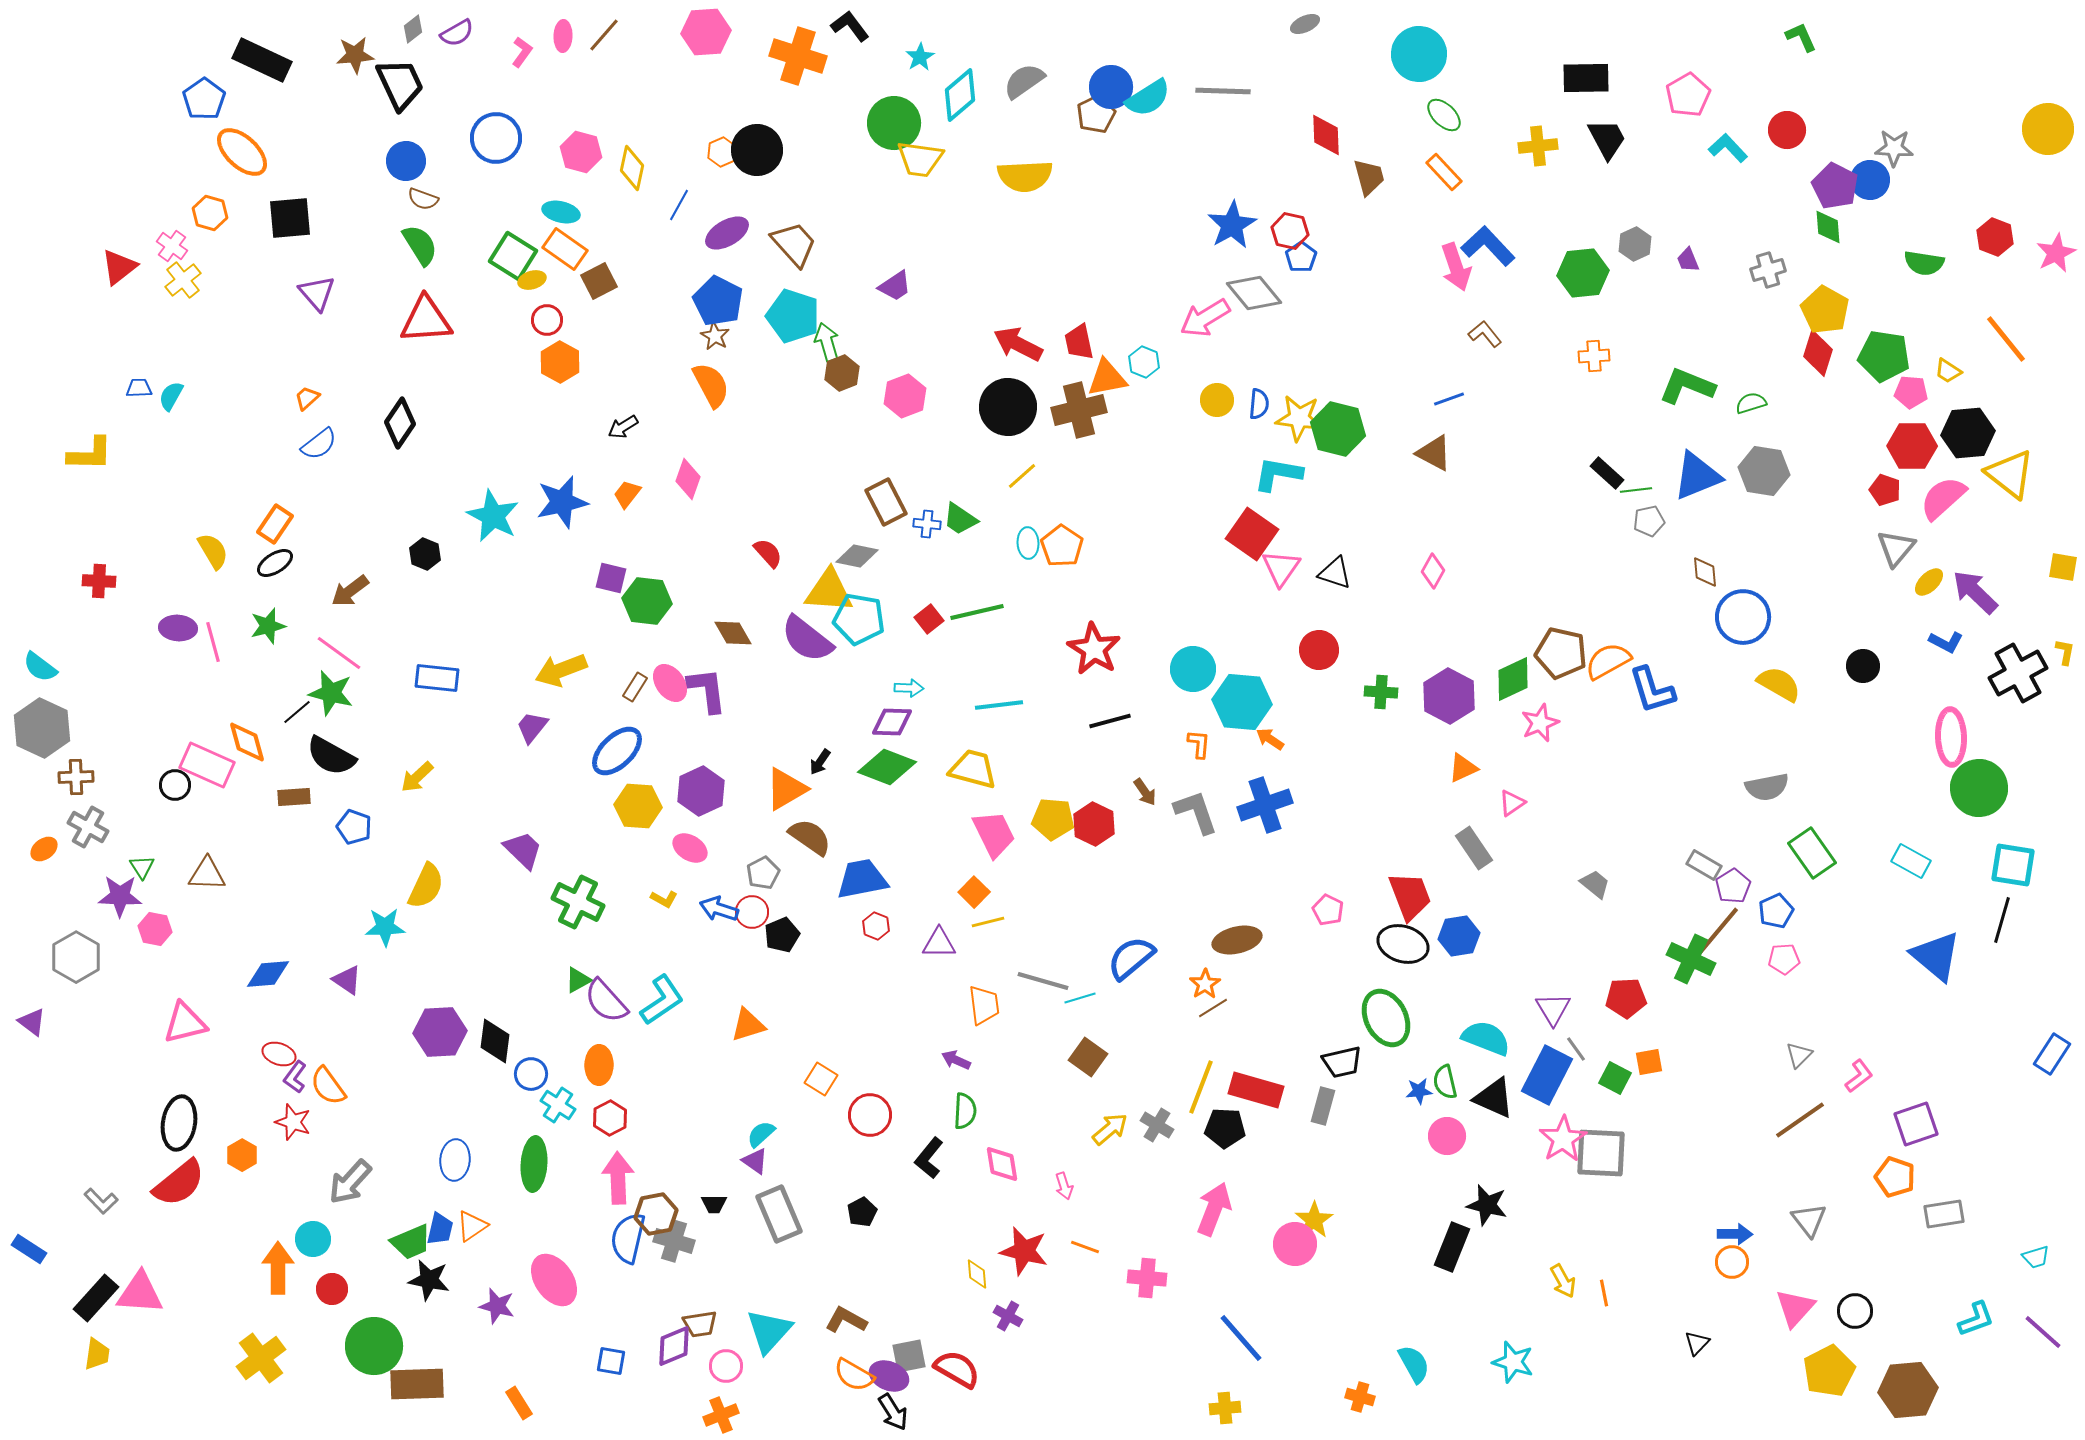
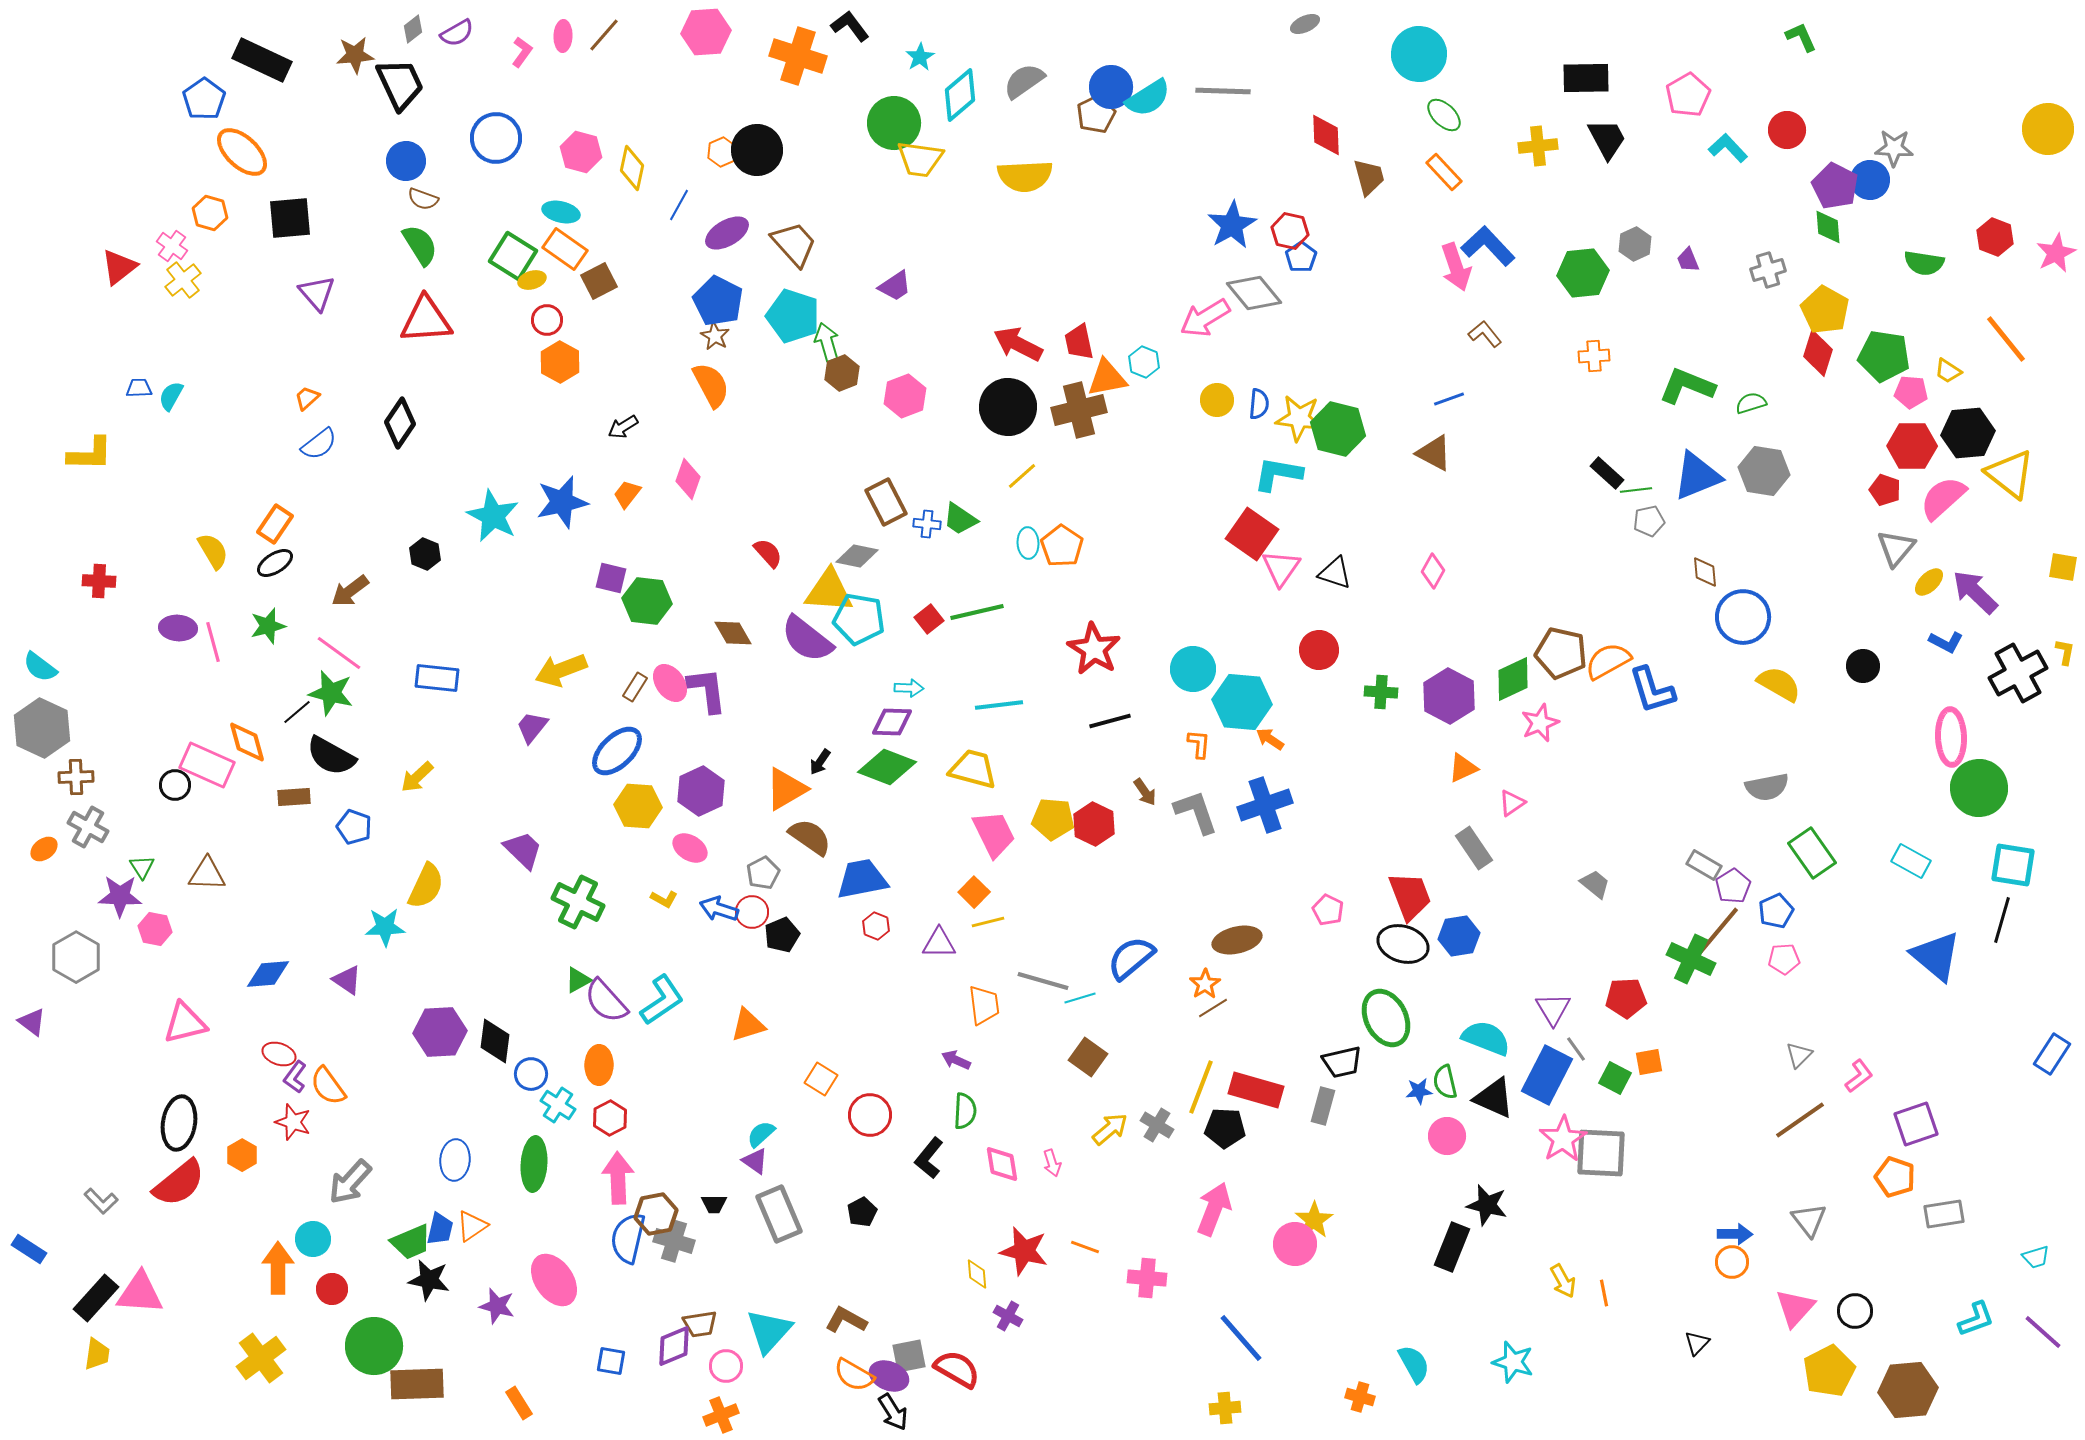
pink arrow at (1064, 1186): moved 12 px left, 23 px up
